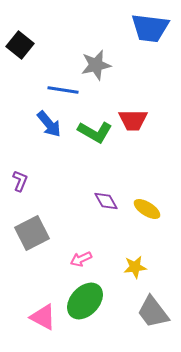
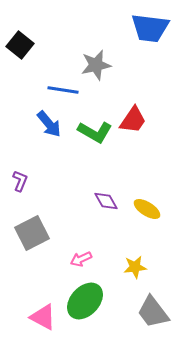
red trapezoid: rotated 56 degrees counterclockwise
